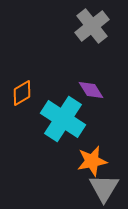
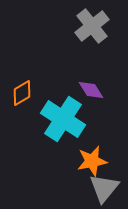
gray triangle: rotated 8 degrees clockwise
